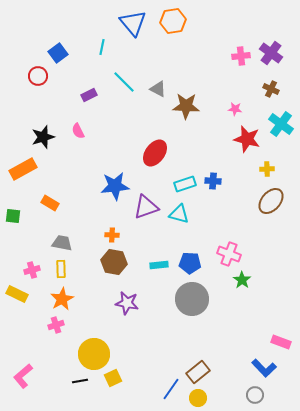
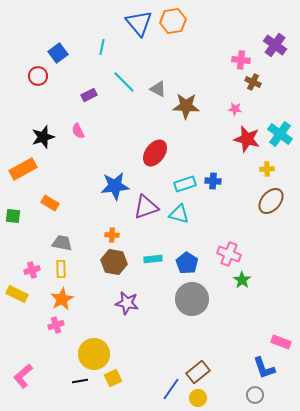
blue triangle at (133, 23): moved 6 px right
purple cross at (271, 53): moved 4 px right, 8 px up
pink cross at (241, 56): moved 4 px down; rotated 12 degrees clockwise
brown cross at (271, 89): moved 18 px left, 7 px up
cyan cross at (281, 124): moved 1 px left, 10 px down
blue pentagon at (190, 263): moved 3 px left; rotated 30 degrees clockwise
cyan rectangle at (159, 265): moved 6 px left, 6 px up
blue L-shape at (264, 368): rotated 25 degrees clockwise
